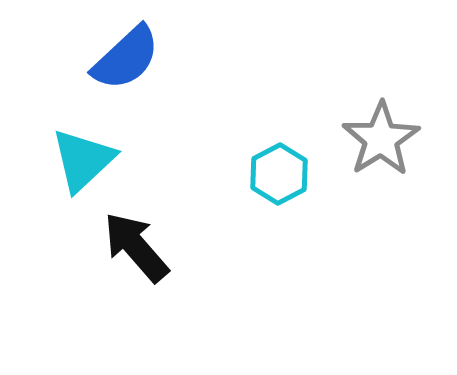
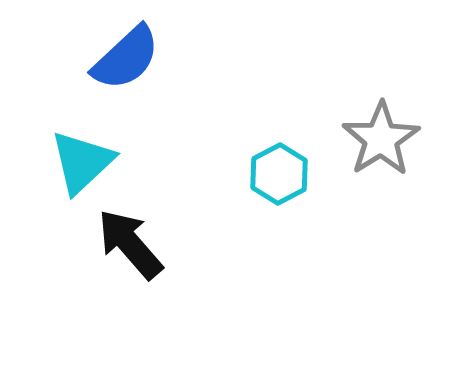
cyan triangle: moved 1 px left, 2 px down
black arrow: moved 6 px left, 3 px up
